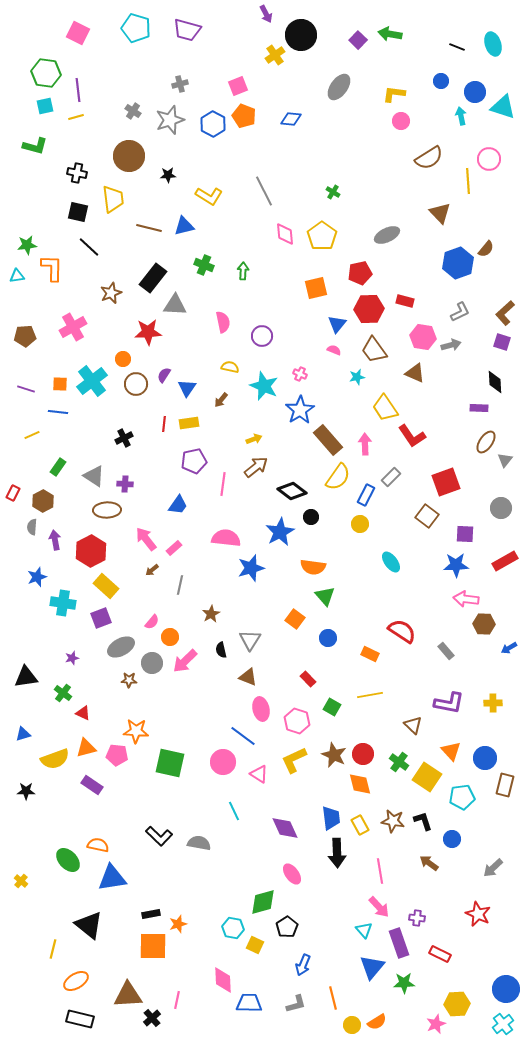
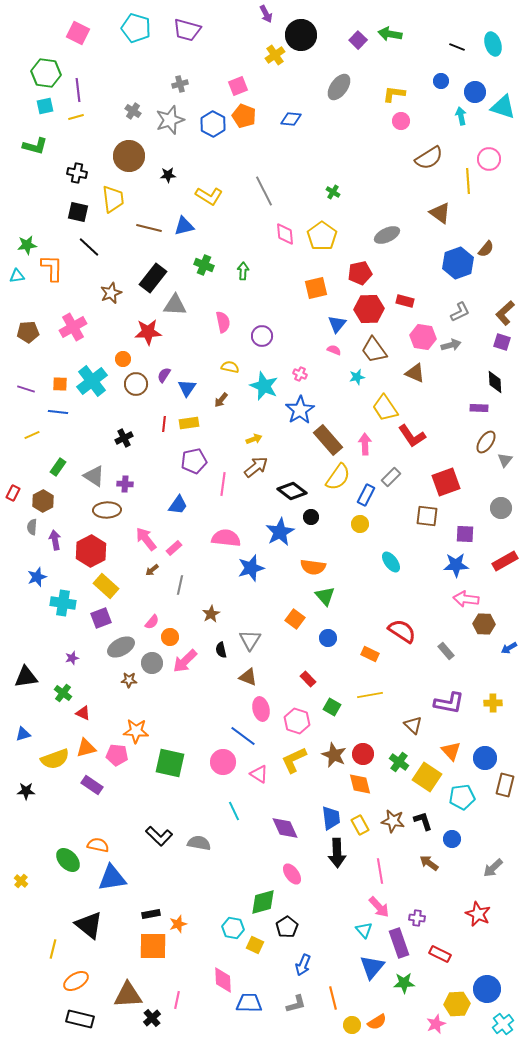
brown triangle at (440, 213): rotated 10 degrees counterclockwise
brown pentagon at (25, 336): moved 3 px right, 4 px up
brown square at (427, 516): rotated 30 degrees counterclockwise
blue circle at (506, 989): moved 19 px left
